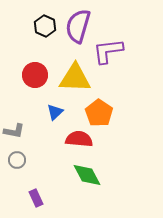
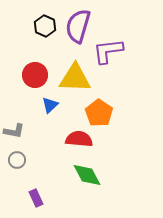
blue triangle: moved 5 px left, 7 px up
